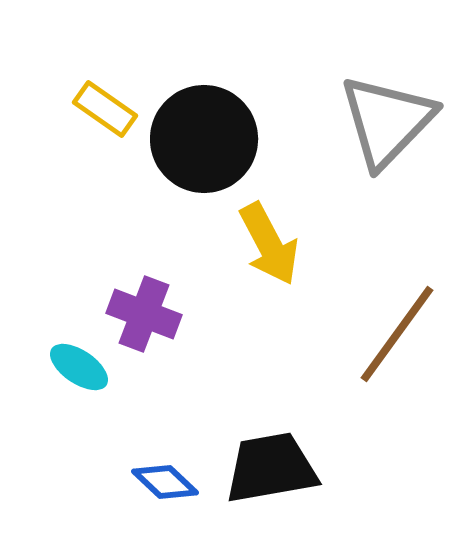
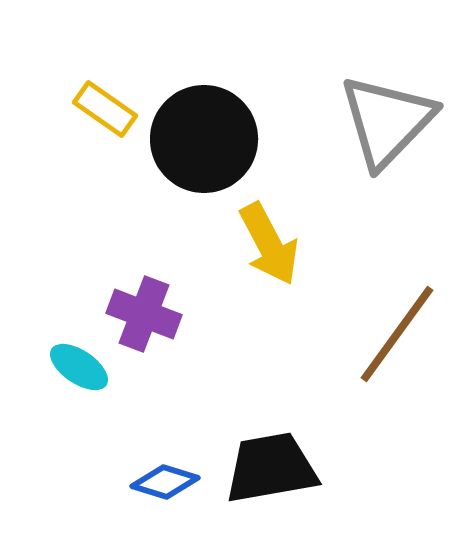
blue diamond: rotated 26 degrees counterclockwise
